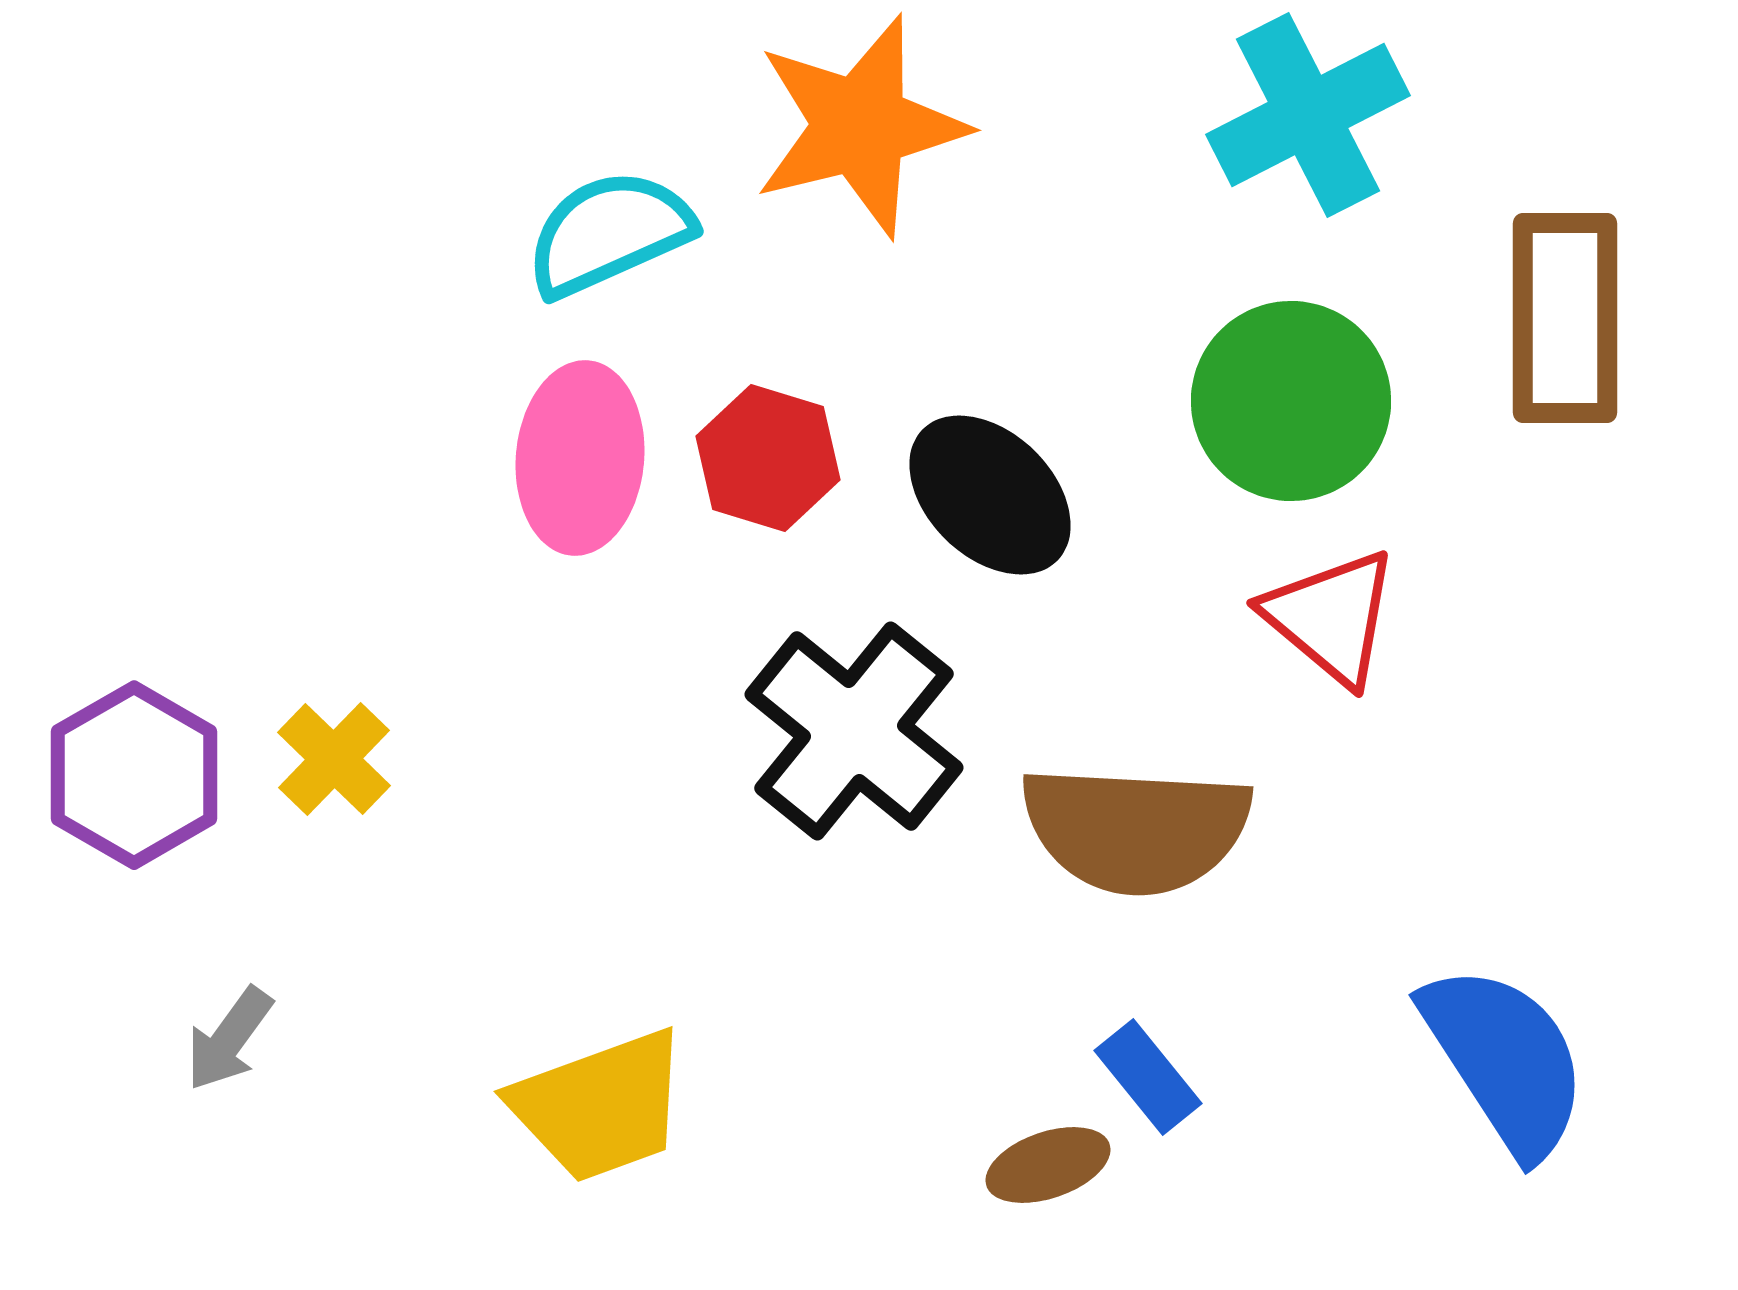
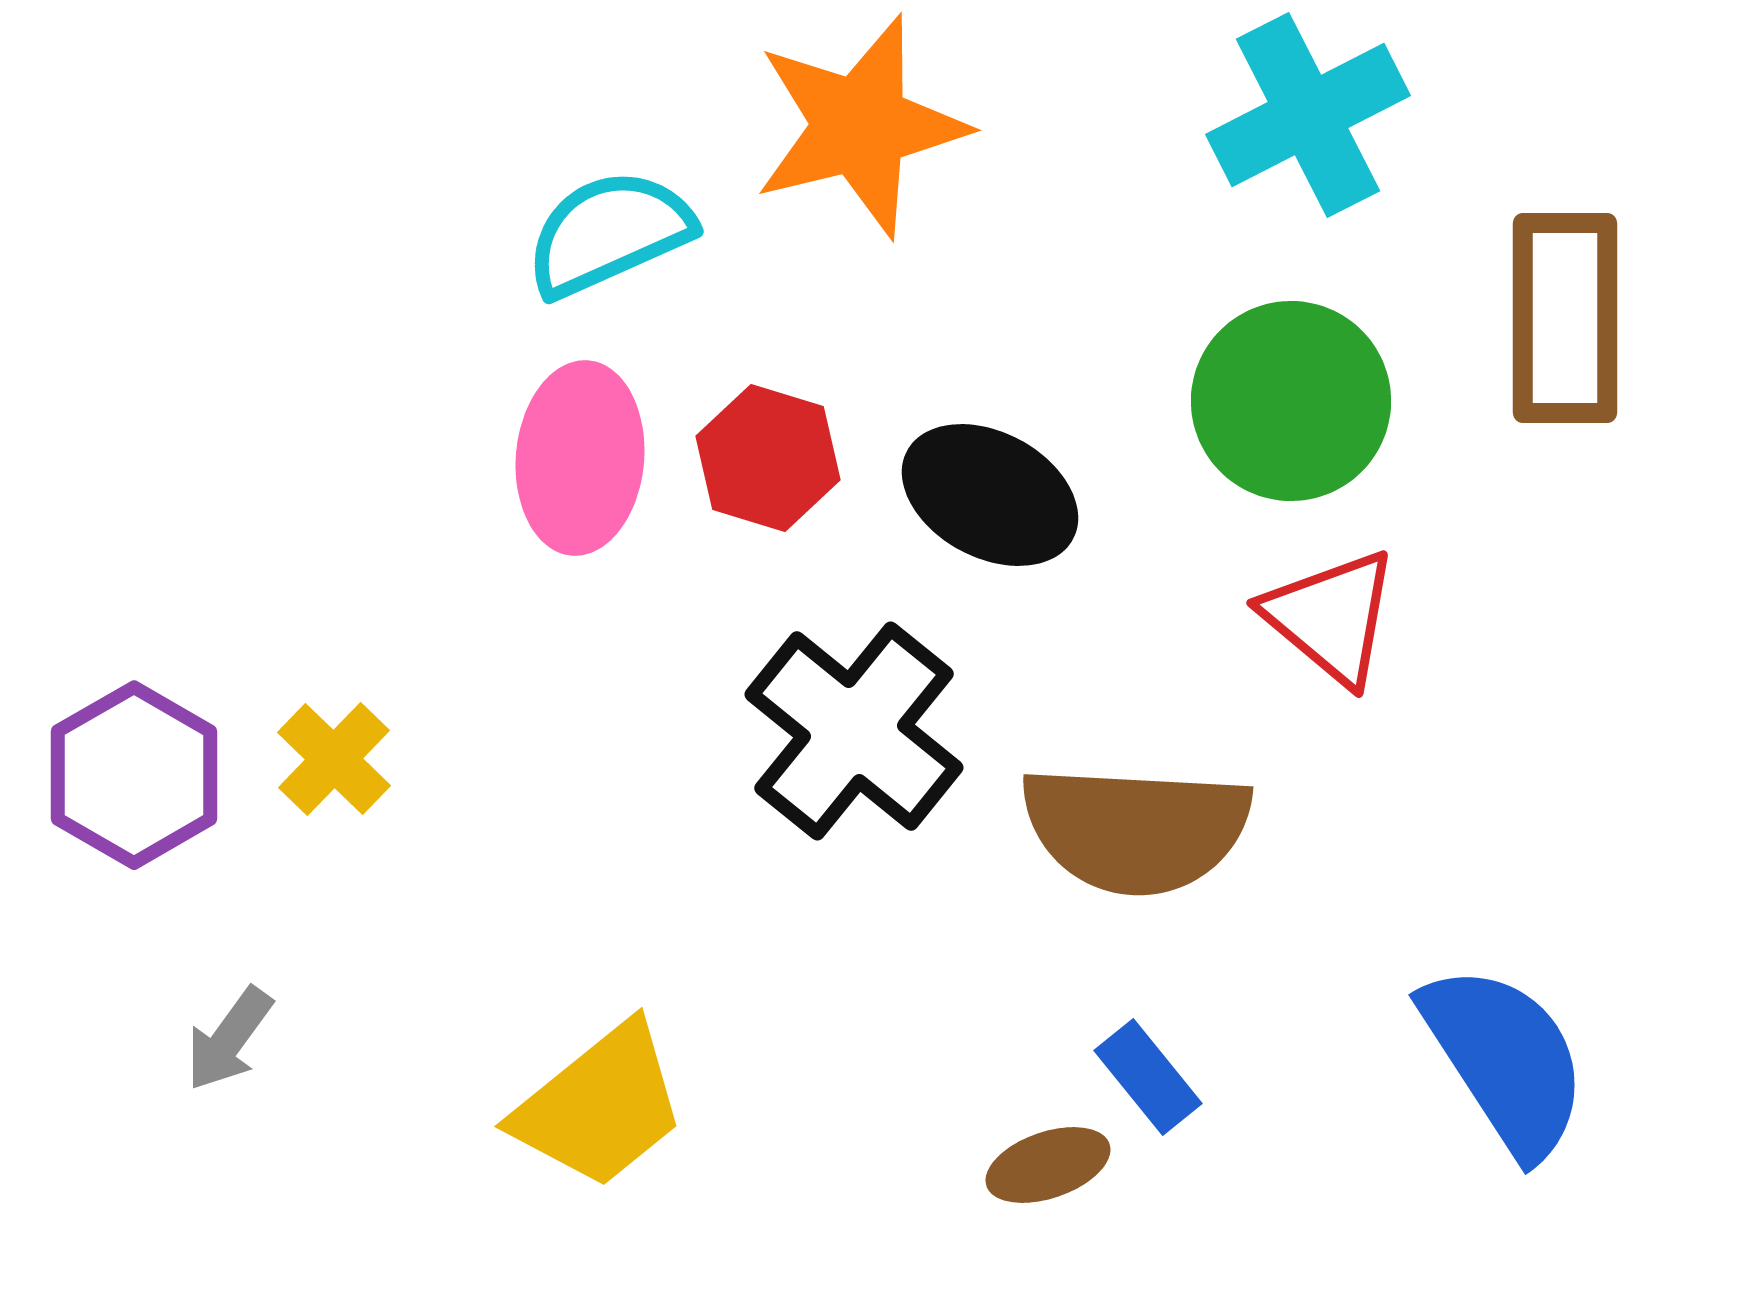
black ellipse: rotated 16 degrees counterclockwise
yellow trapezoid: rotated 19 degrees counterclockwise
